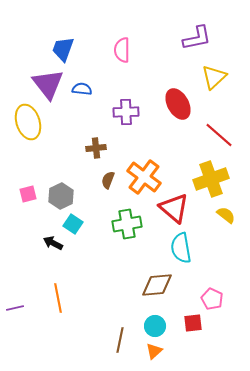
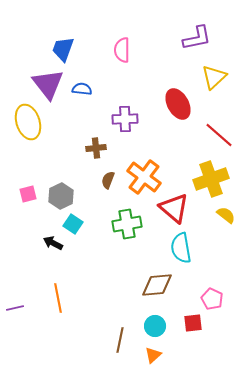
purple cross: moved 1 px left, 7 px down
orange triangle: moved 1 px left, 4 px down
